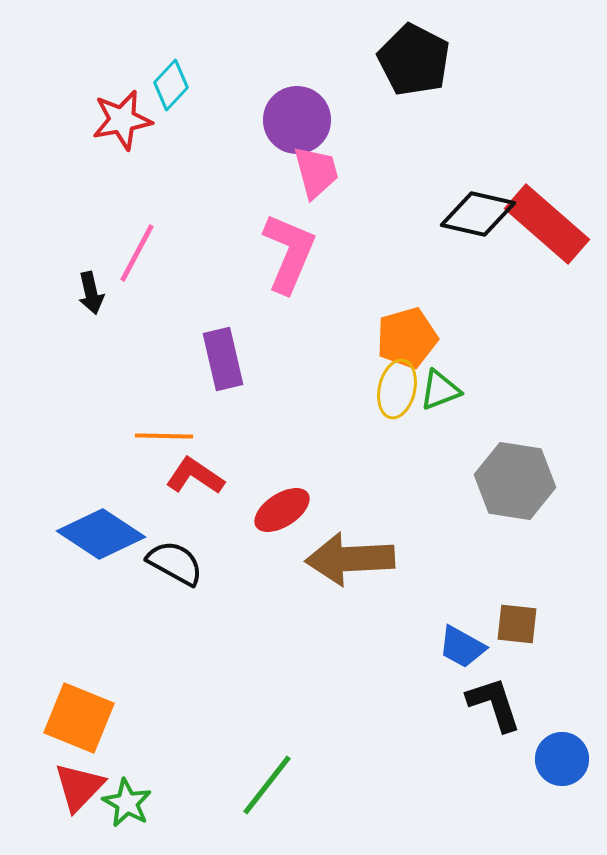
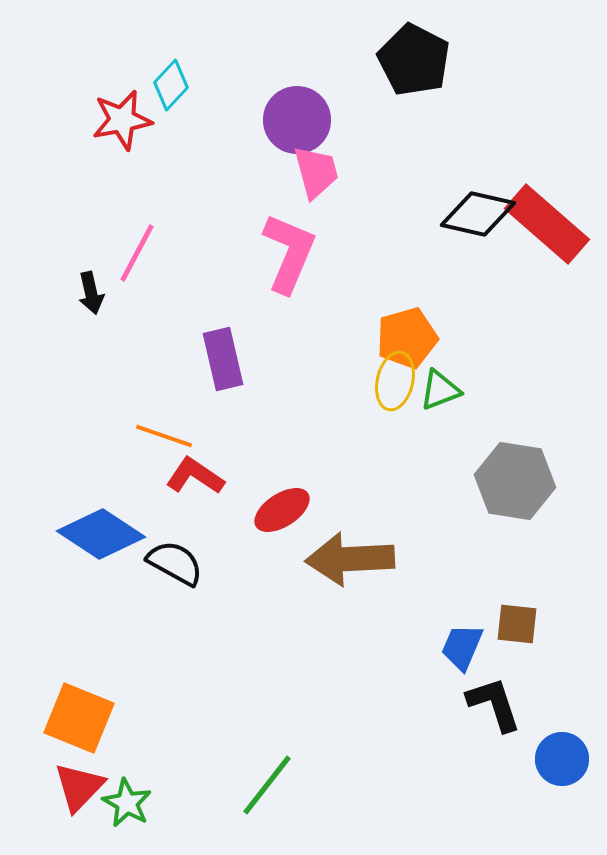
yellow ellipse: moved 2 px left, 8 px up
orange line: rotated 18 degrees clockwise
blue trapezoid: rotated 84 degrees clockwise
